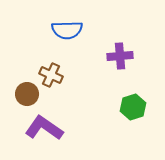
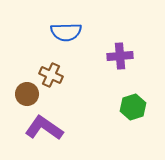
blue semicircle: moved 1 px left, 2 px down
